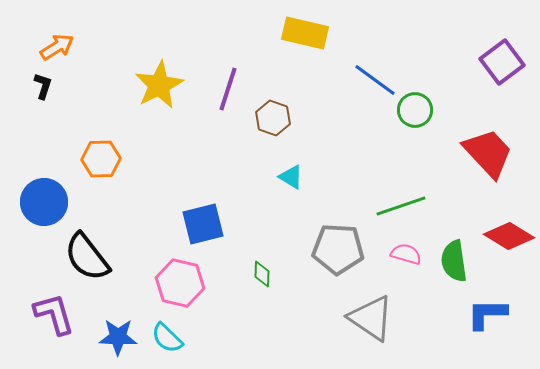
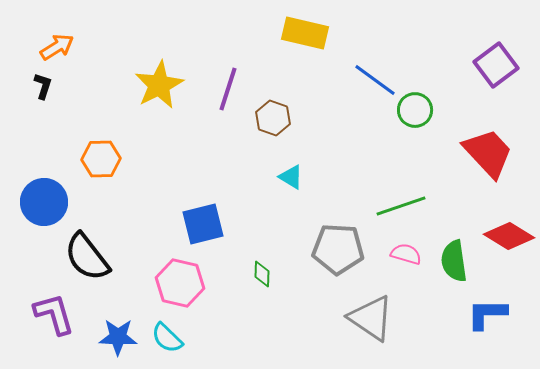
purple square: moved 6 px left, 3 px down
